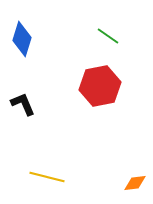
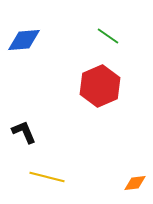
blue diamond: moved 2 px right, 1 px down; rotated 68 degrees clockwise
red hexagon: rotated 12 degrees counterclockwise
black L-shape: moved 1 px right, 28 px down
